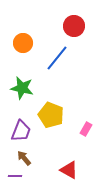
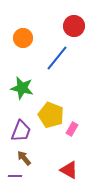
orange circle: moved 5 px up
pink rectangle: moved 14 px left
